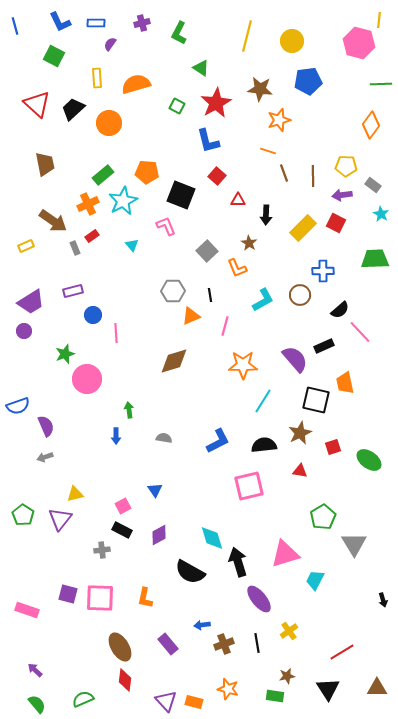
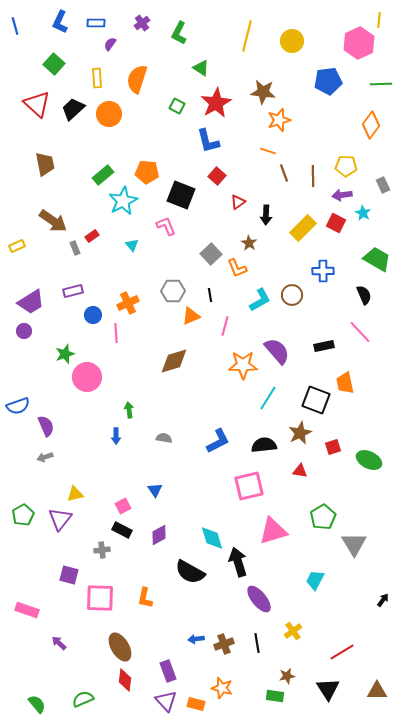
blue L-shape at (60, 22): rotated 50 degrees clockwise
purple cross at (142, 23): rotated 21 degrees counterclockwise
pink hexagon at (359, 43): rotated 20 degrees clockwise
green square at (54, 56): moved 8 px down; rotated 15 degrees clockwise
blue pentagon at (308, 81): moved 20 px right
orange semicircle at (136, 84): moved 1 px right, 5 px up; rotated 56 degrees counterclockwise
brown star at (260, 89): moved 3 px right, 3 px down
orange circle at (109, 123): moved 9 px up
gray rectangle at (373, 185): moved 10 px right; rotated 28 degrees clockwise
red triangle at (238, 200): moved 2 px down; rotated 35 degrees counterclockwise
orange cross at (88, 204): moved 40 px right, 99 px down
cyan star at (381, 214): moved 18 px left, 1 px up
yellow rectangle at (26, 246): moved 9 px left
gray square at (207, 251): moved 4 px right, 3 px down
green trapezoid at (375, 259): moved 2 px right; rotated 32 degrees clockwise
brown circle at (300, 295): moved 8 px left
cyan L-shape at (263, 300): moved 3 px left
black semicircle at (340, 310): moved 24 px right, 15 px up; rotated 72 degrees counterclockwise
black rectangle at (324, 346): rotated 12 degrees clockwise
purple semicircle at (295, 359): moved 18 px left, 8 px up
pink circle at (87, 379): moved 2 px up
black square at (316, 400): rotated 8 degrees clockwise
cyan line at (263, 401): moved 5 px right, 3 px up
green ellipse at (369, 460): rotated 10 degrees counterclockwise
green pentagon at (23, 515): rotated 10 degrees clockwise
pink triangle at (285, 554): moved 12 px left, 23 px up
purple square at (68, 594): moved 1 px right, 19 px up
black arrow at (383, 600): rotated 128 degrees counterclockwise
blue arrow at (202, 625): moved 6 px left, 14 px down
yellow cross at (289, 631): moved 4 px right
purple rectangle at (168, 644): moved 27 px down; rotated 20 degrees clockwise
purple arrow at (35, 670): moved 24 px right, 27 px up
brown triangle at (377, 688): moved 3 px down
orange star at (228, 689): moved 6 px left, 1 px up
orange rectangle at (194, 702): moved 2 px right, 2 px down
